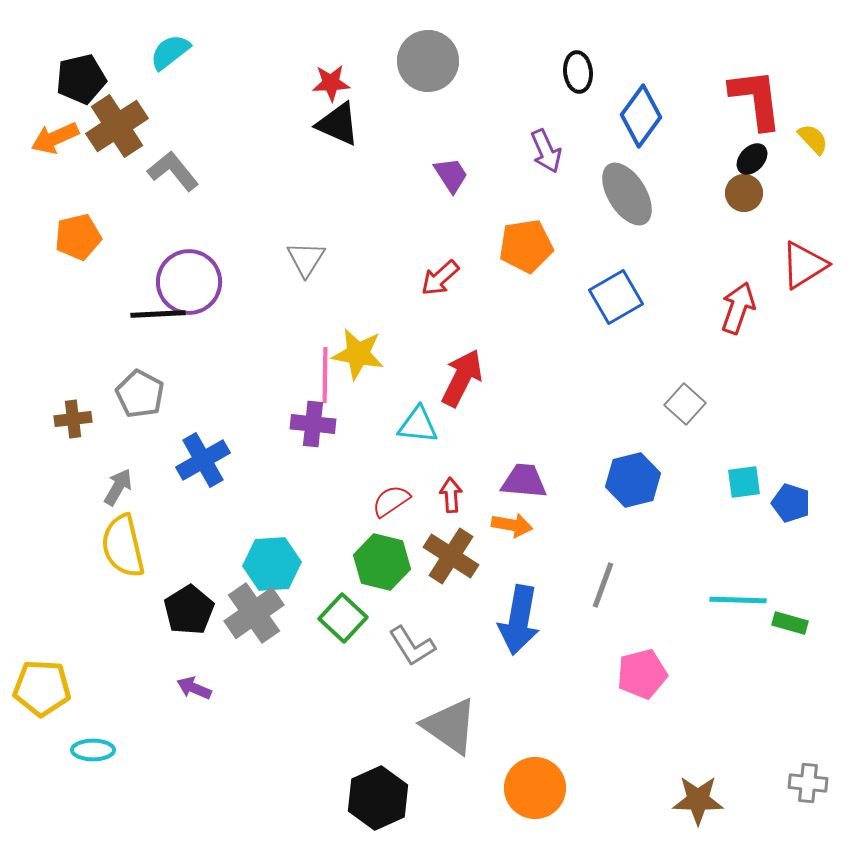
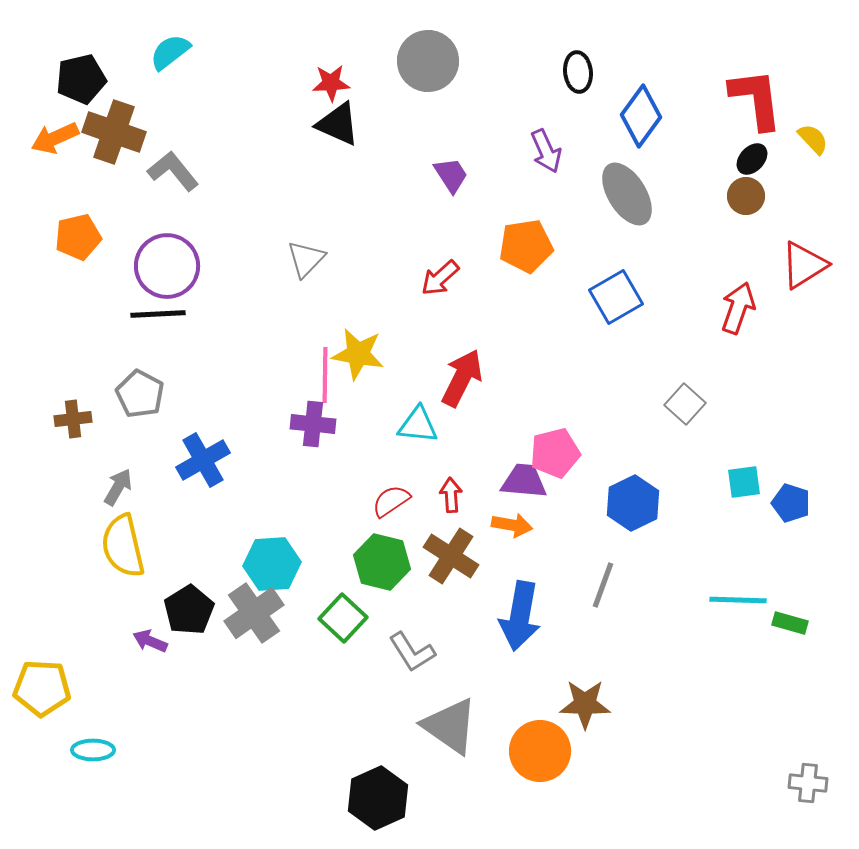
brown cross at (117, 126): moved 3 px left, 6 px down; rotated 38 degrees counterclockwise
brown circle at (744, 193): moved 2 px right, 3 px down
gray triangle at (306, 259): rotated 12 degrees clockwise
purple circle at (189, 282): moved 22 px left, 16 px up
blue hexagon at (633, 480): moved 23 px down; rotated 12 degrees counterclockwise
blue arrow at (519, 620): moved 1 px right, 4 px up
gray L-shape at (412, 646): moved 6 px down
pink pentagon at (642, 674): moved 87 px left, 221 px up
purple arrow at (194, 688): moved 44 px left, 47 px up
orange circle at (535, 788): moved 5 px right, 37 px up
brown star at (698, 800): moved 113 px left, 96 px up
